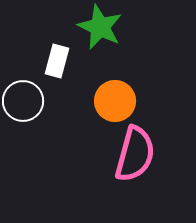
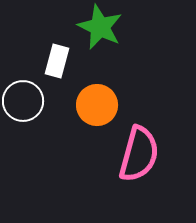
orange circle: moved 18 px left, 4 px down
pink semicircle: moved 4 px right
